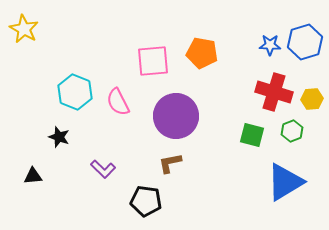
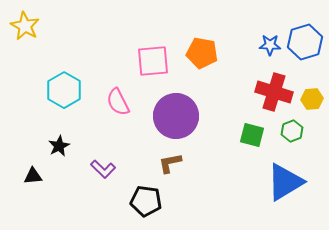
yellow star: moved 1 px right, 3 px up
cyan hexagon: moved 11 px left, 2 px up; rotated 8 degrees clockwise
black star: moved 9 px down; rotated 25 degrees clockwise
